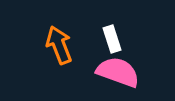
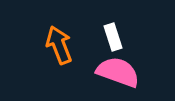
white rectangle: moved 1 px right, 2 px up
